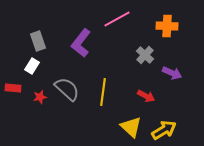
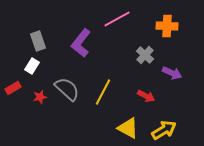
red rectangle: rotated 35 degrees counterclockwise
yellow line: rotated 20 degrees clockwise
yellow triangle: moved 3 px left, 1 px down; rotated 15 degrees counterclockwise
